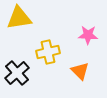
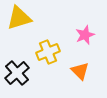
yellow triangle: rotated 8 degrees counterclockwise
pink star: moved 3 px left; rotated 24 degrees counterclockwise
yellow cross: rotated 10 degrees counterclockwise
